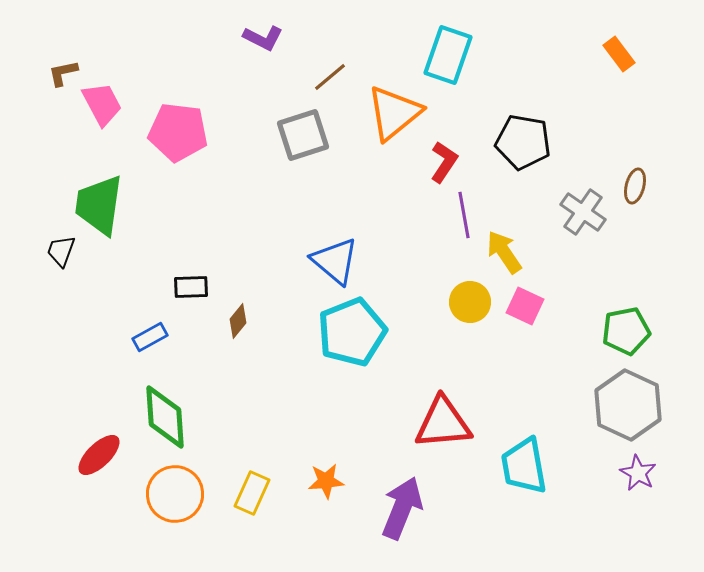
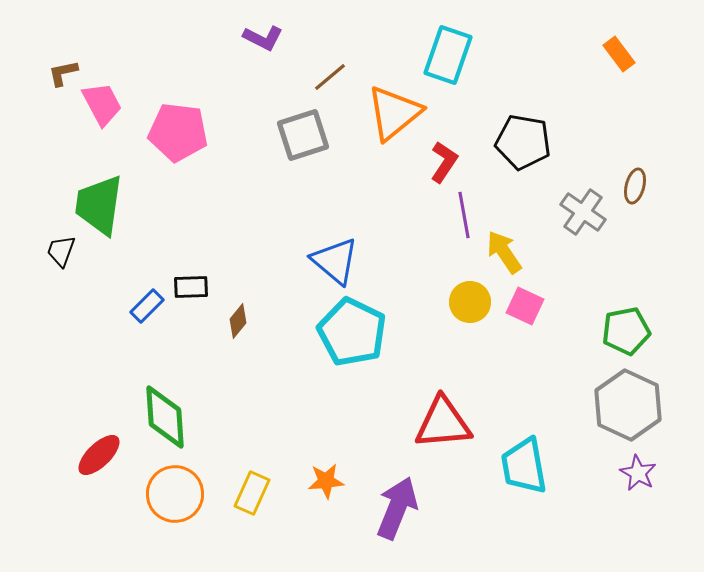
cyan pentagon: rotated 24 degrees counterclockwise
blue rectangle: moved 3 px left, 31 px up; rotated 16 degrees counterclockwise
purple arrow: moved 5 px left
